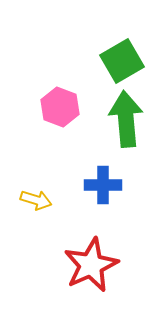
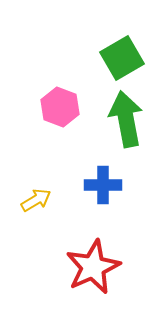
green square: moved 3 px up
green arrow: rotated 6 degrees counterclockwise
yellow arrow: rotated 48 degrees counterclockwise
red star: moved 2 px right, 2 px down
